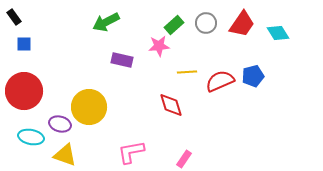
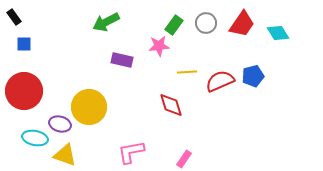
green rectangle: rotated 12 degrees counterclockwise
cyan ellipse: moved 4 px right, 1 px down
